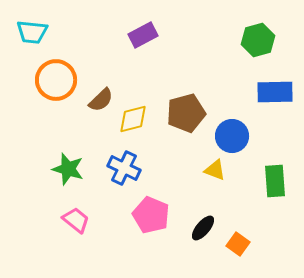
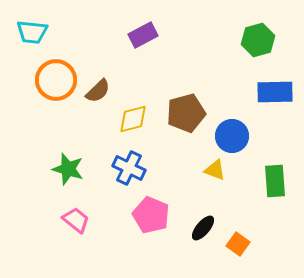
brown semicircle: moved 3 px left, 9 px up
blue cross: moved 5 px right
